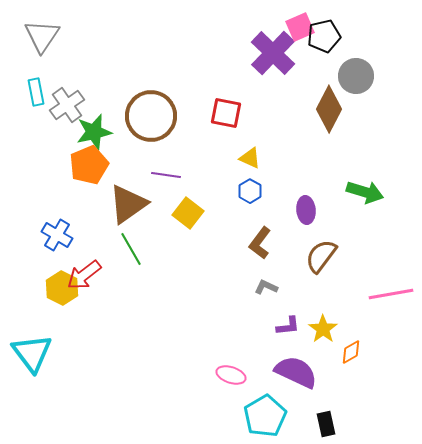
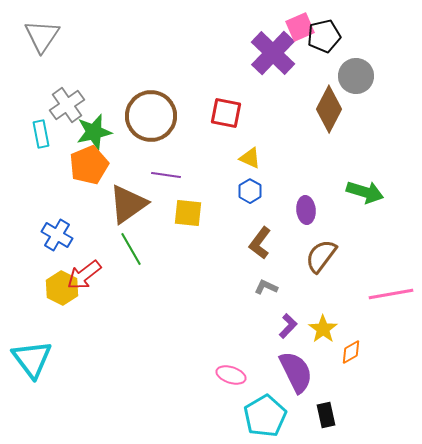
cyan rectangle: moved 5 px right, 42 px down
yellow square: rotated 32 degrees counterclockwise
purple L-shape: rotated 40 degrees counterclockwise
cyan triangle: moved 6 px down
purple semicircle: rotated 39 degrees clockwise
black rectangle: moved 9 px up
